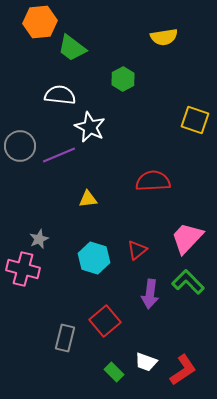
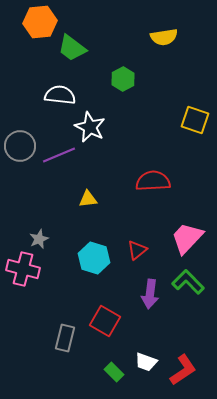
red square: rotated 20 degrees counterclockwise
